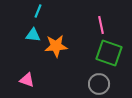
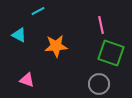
cyan line: rotated 40 degrees clockwise
cyan triangle: moved 14 px left; rotated 21 degrees clockwise
green square: moved 2 px right
